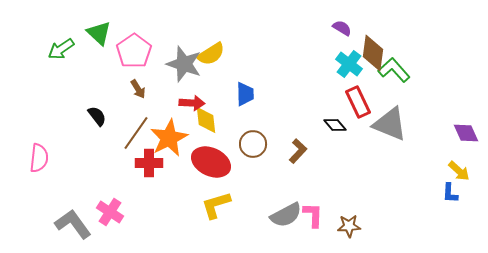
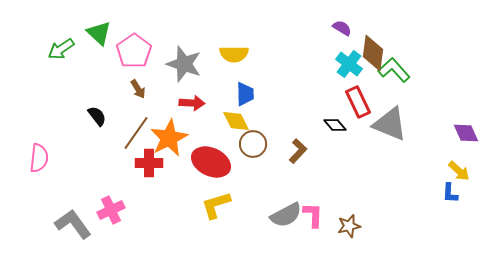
yellow semicircle: moved 23 px right; rotated 32 degrees clockwise
yellow diamond: moved 30 px right, 1 px down; rotated 20 degrees counterclockwise
pink cross: moved 1 px right, 2 px up; rotated 32 degrees clockwise
brown star: rotated 10 degrees counterclockwise
